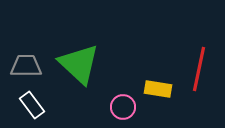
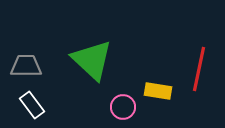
green triangle: moved 13 px right, 4 px up
yellow rectangle: moved 2 px down
